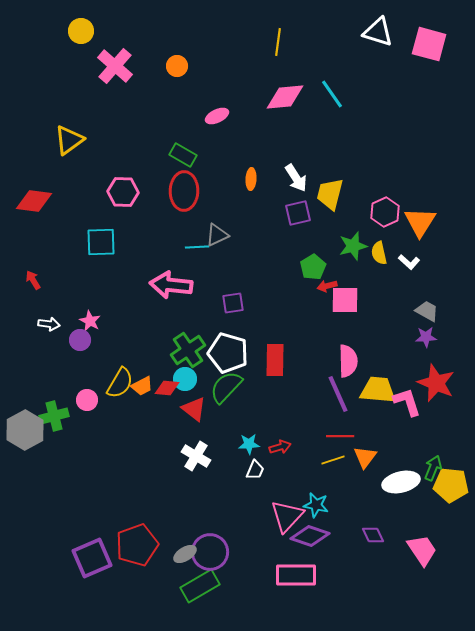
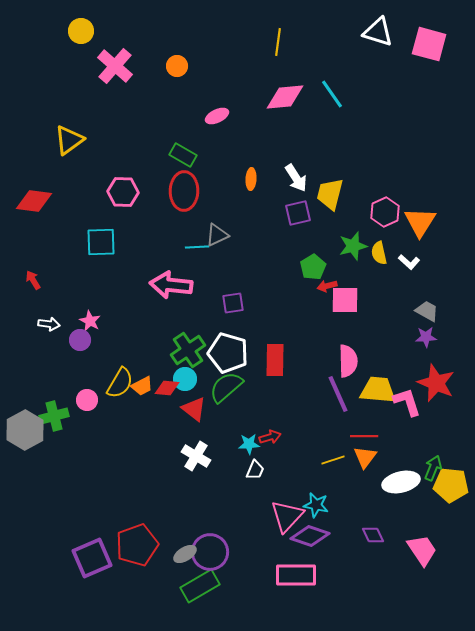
green semicircle at (226, 387): rotated 6 degrees clockwise
red line at (340, 436): moved 24 px right
red arrow at (280, 447): moved 10 px left, 10 px up
